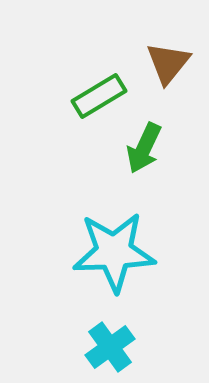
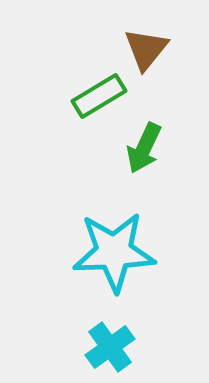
brown triangle: moved 22 px left, 14 px up
